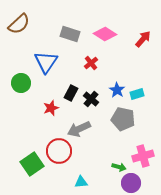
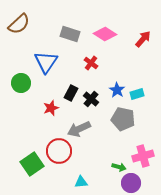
red cross: rotated 16 degrees counterclockwise
